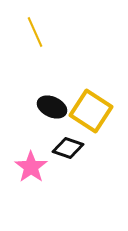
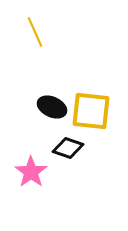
yellow square: rotated 27 degrees counterclockwise
pink star: moved 5 px down
